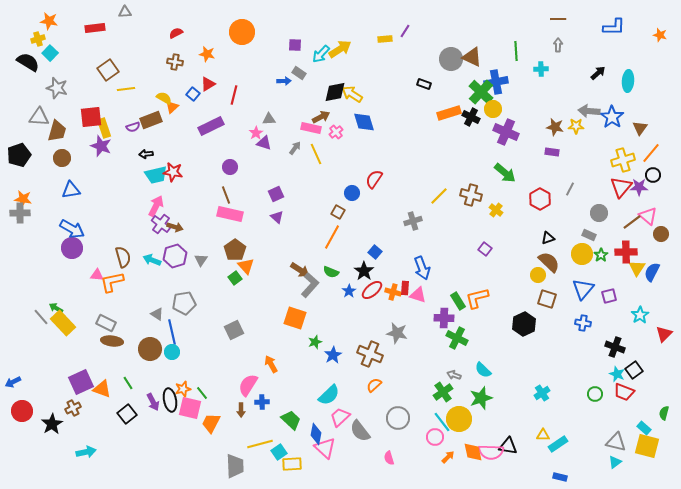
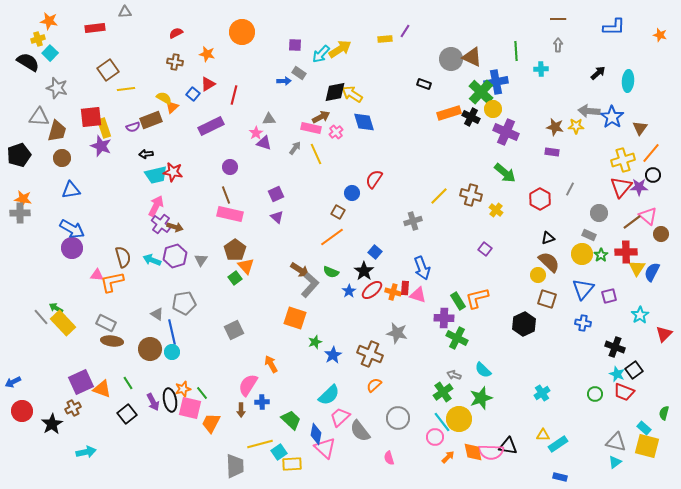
orange line at (332, 237): rotated 25 degrees clockwise
